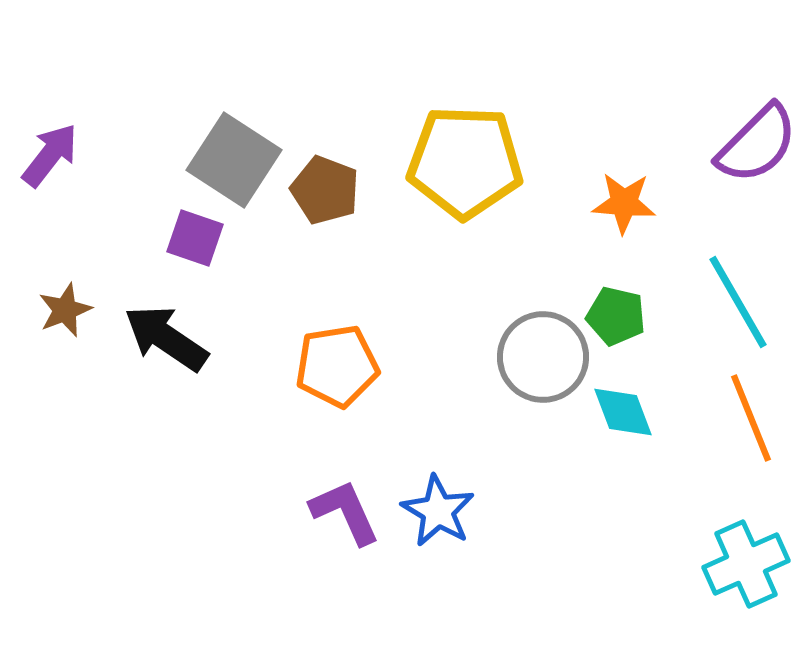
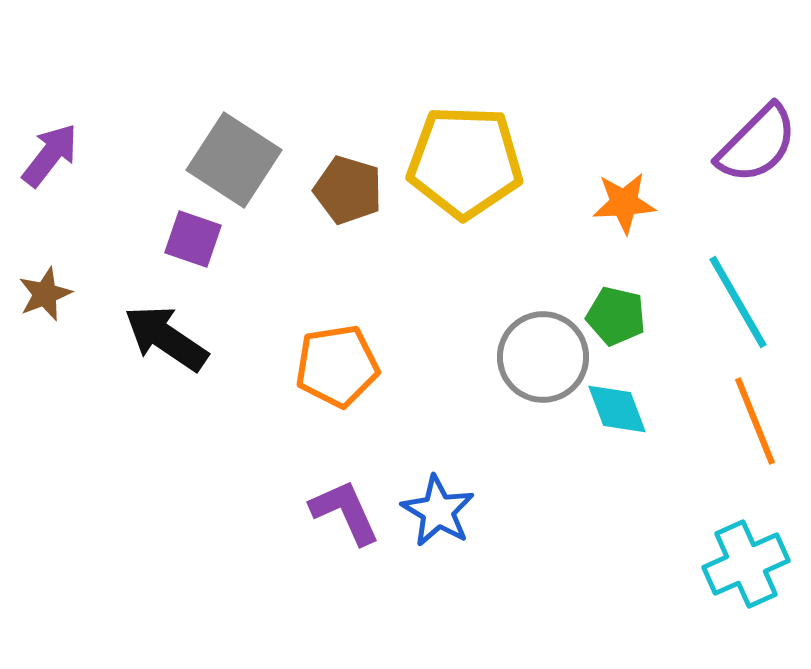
brown pentagon: moved 23 px right; rotated 4 degrees counterclockwise
orange star: rotated 8 degrees counterclockwise
purple square: moved 2 px left, 1 px down
brown star: moved 20 px left, 16 px up
cyan diamond: moved 6 px left, 3 px up
orange line: moved 4 px right, 3 px down
